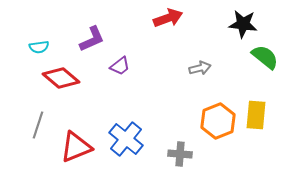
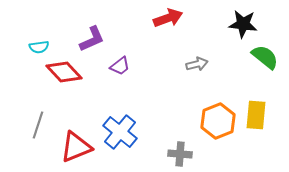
gray arrow: moved 3 px left, 4 px up
red diamond: moved 3 px right, 6 px up; rotated 6 degrees clockwise
blue cross: moved 6 px left, 7 px up
